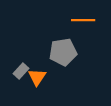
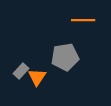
gray pentagon: moved 2 px right, 5 px down
